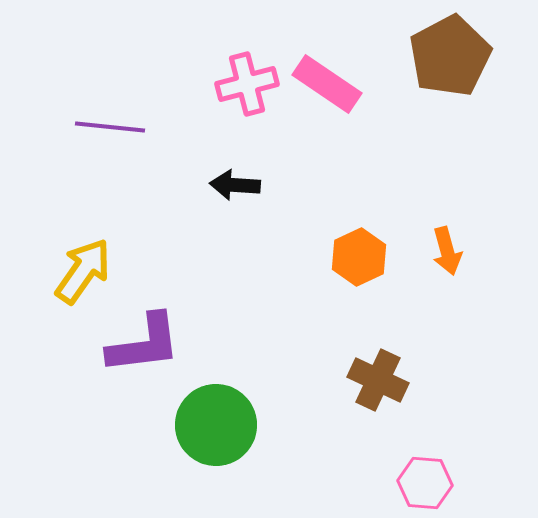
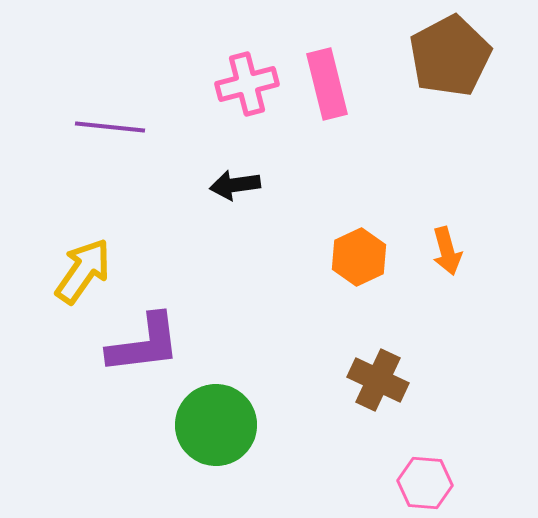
pink rectangle: rotated 42 degrees clockwise
black arrow: rotated 12 degrees counterclockwise
